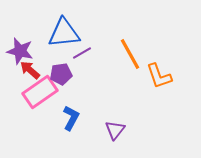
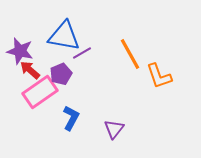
blue triangle: moved 3 px down; rotated 16 degrees clockwise
purple pentagon: rotated 15 degrees counterclockwise
purple triangle: moved 1 px left, 1 px up
